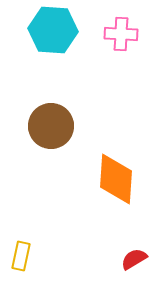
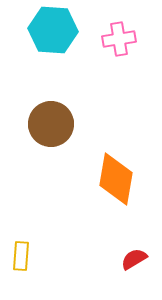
pink cross: moved 2 px left, 5 px down; rotated 12 degrees counterclockwise
brown circle: moved 2 px up
orange diamond: rotated 6 degrees clockwise
yellow rectangle: rotated 8 degrees counterclockwise
